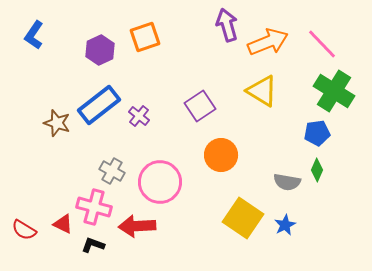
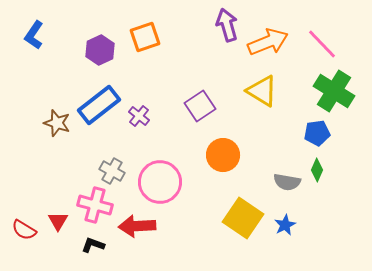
orange circle: moved 2 px right
pink cross: moved 1 px right, 2 px up
red triangle: moved 5 px left, 3 px up; rotated 35 degrees clockwise
